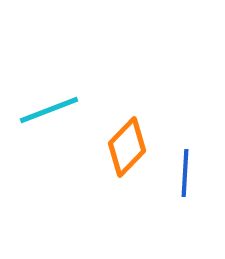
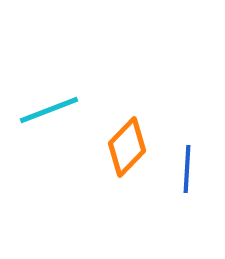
blue line: moved 2 px right, 4 px up
